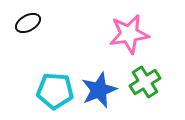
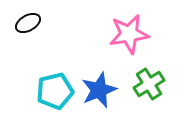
green cross: moved 4 px right, 2 px down
cyan pentagon: rotated 18 degrees counterclockwise
